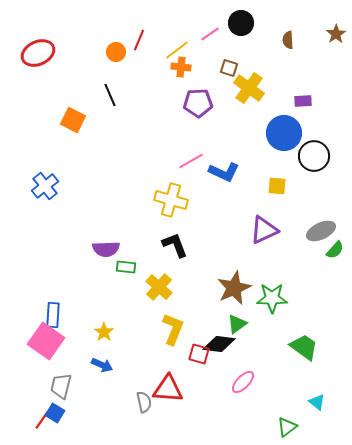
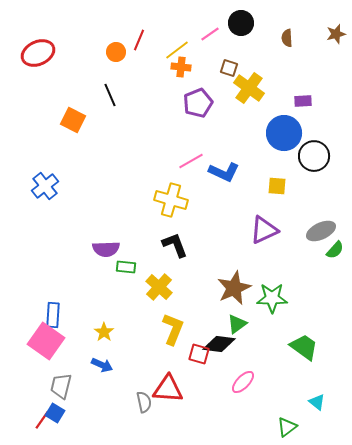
brown star at (336, 34): rotated 18 degrees clockwise
brown semicircle at (288, 40): moved 1 px left, 2 px up
purple pentagon at (198, 103): rotated 20 degrees counterclockwise
